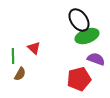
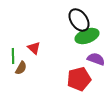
brown semicircle: moved 1 px right, 6 px up
